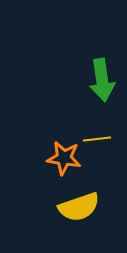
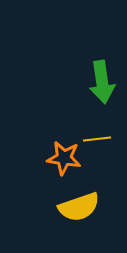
green arrow: moved 2 px down
